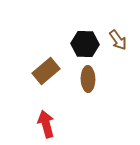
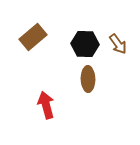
brown arrow: moved 4 px down
brown rectangle: moved 13 px left, 34 px up
red arrow: moved 19 px up
